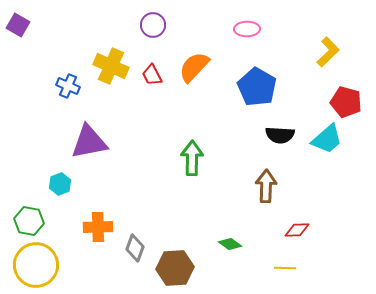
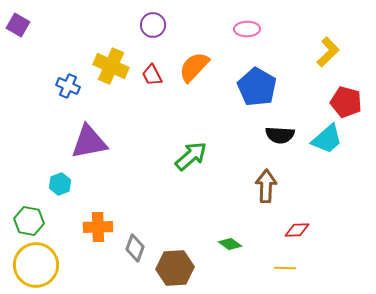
green arrow: moved 1 px left, 2 px up; rotated 48 degrees clockwise
